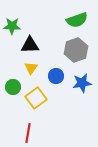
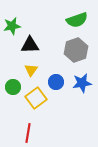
green star: rotated 12 degrees counterclockwise
yellow triangle: moved 2 px down
blue circle: moved 6 px down
